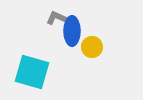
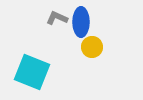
blue ellipse: moved 9 px right, 9 px up
cyan square: rotated 6 degrees clockwise
